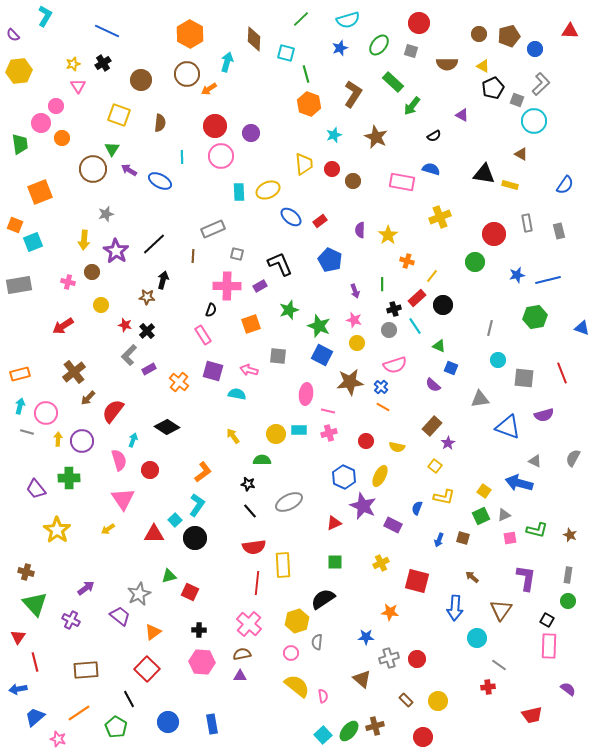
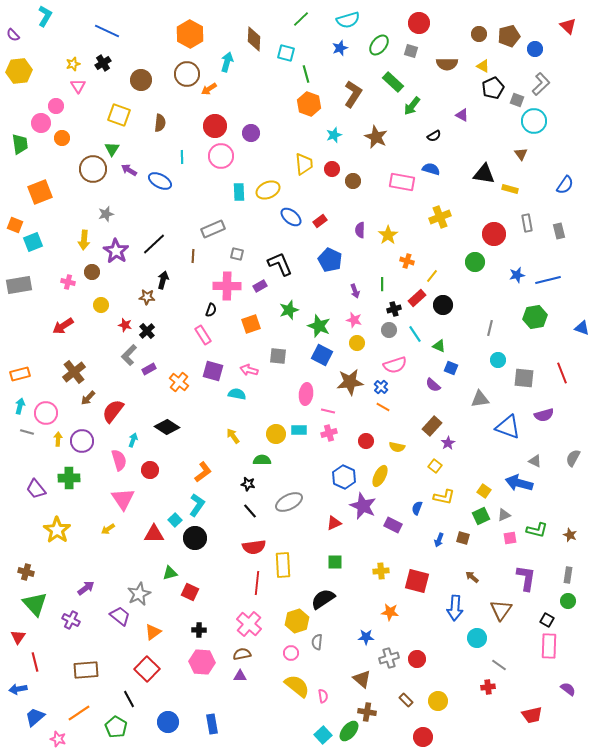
red triangle at (570, 31): moved 2 px left, 5 px up; rotated 42 degrees clockwise
brown triangle at (521, 154): rotated 24 degrees clockwise
yellow rectangle at (510, 185): moved 4 px down
cyan line at (415, 326): moved 8 px down
yellow cross at (381, 563): moved 8 px down; rotated 21 degrees clockwise
green triangle at (169, 576): moved 1 px right, 3 px up
brown cross at (375, 726): moved 8 px left, 14 px up; rotated 24 degrees clockwise
